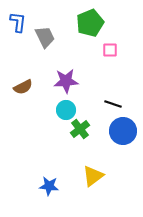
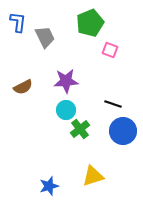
pink square: rotated 21 degrees clockwise
yellow triangle: rotated 20 degrees clockwise
blue star: rotated 24 degrees counterclockwise
